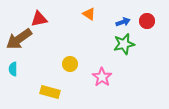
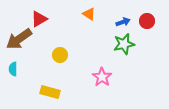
red triangle: rotated 18 degrees counterclockwise
yellow circle: moved 10 px left, 9 px up
